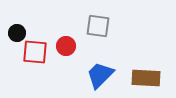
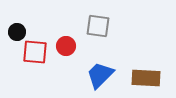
black circle: moved 1 px up
